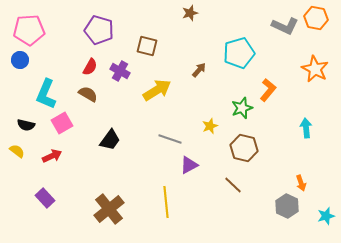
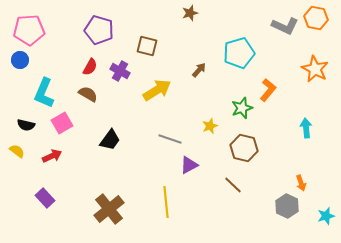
cyan L-shape: moved 2 px left, 1 px up
